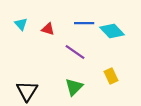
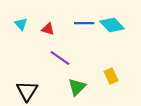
cyan diamond: moved 6 px up
purple line: moved 15 px left, 6 px down
green triangle: moved 3 px right
